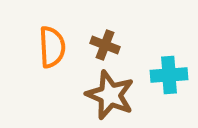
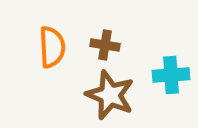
brown cross: rotated 12 degrees counterclockwise
cyan cross: moved 2 px right
